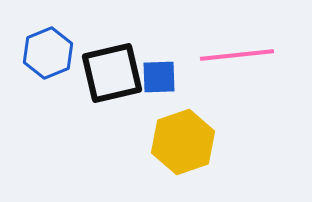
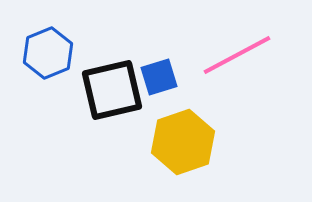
pink line: rotated 22 degrees counterclockwise
black square: moved 17 px down
blue square: rotated 15 degrees counterclockwise
